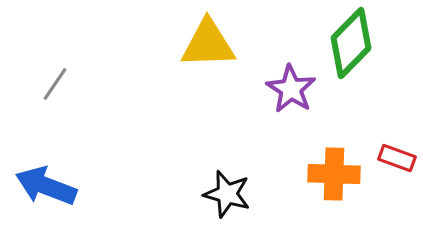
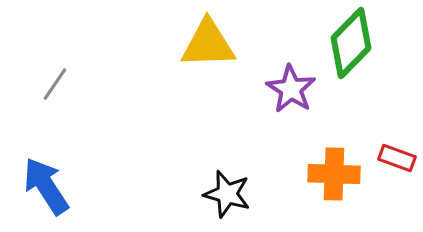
blue arrow: rotated 36 degrees clockwise
